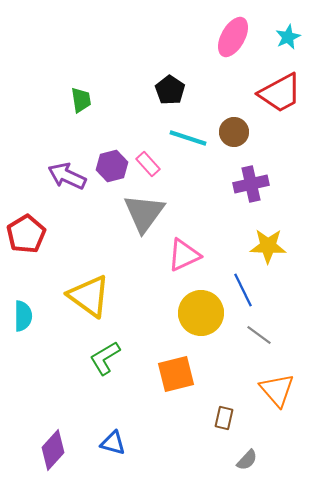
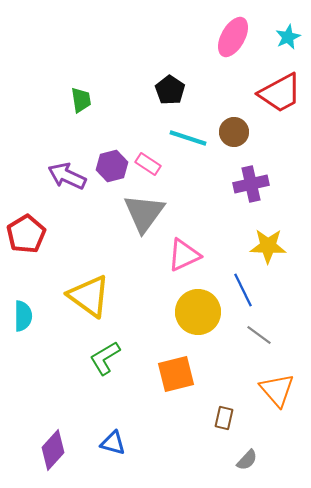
pink rectangle: rotated 15 degrees counterclockwise
yellow circle: moved 3 px left, 1 px up
